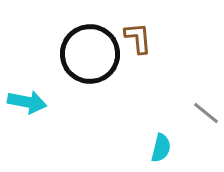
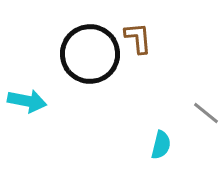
cyan arrow: moved 1 px up
cyan semicircle: moved 3 px up
